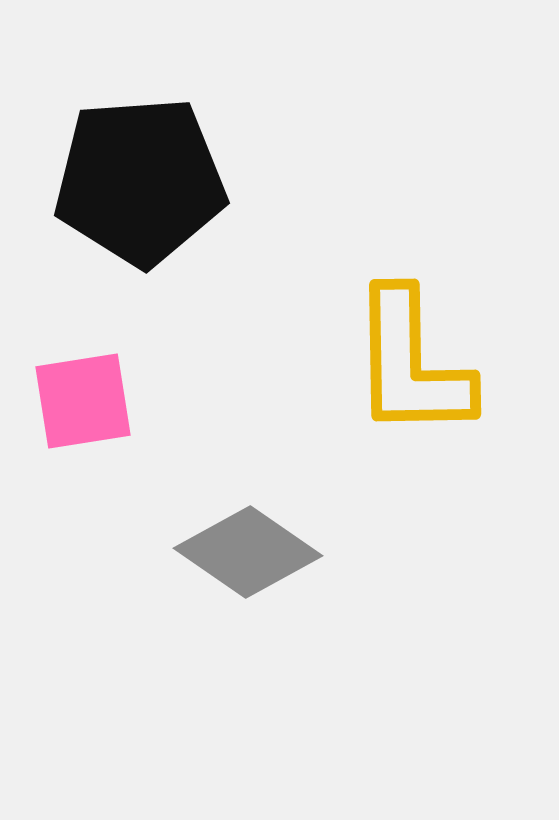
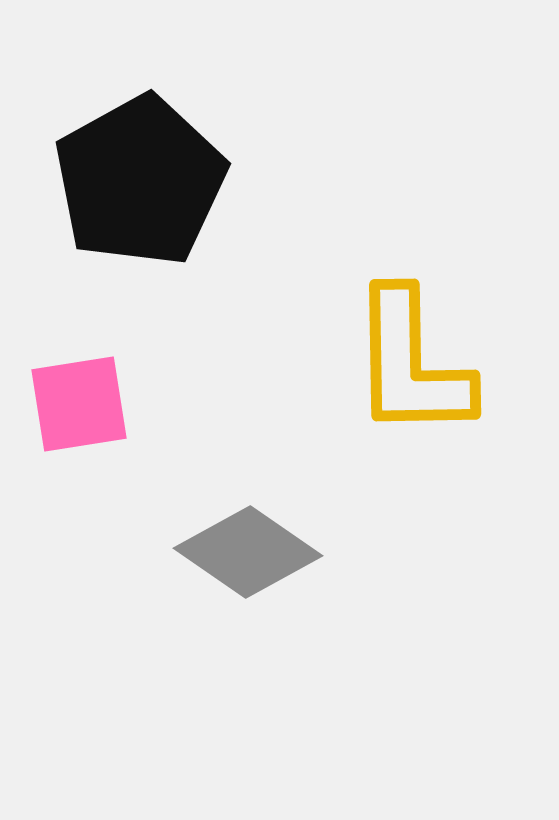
black pentagon: rotated 25 degrees counterclockwise
pink square: moved 4 px left, 3 px down
